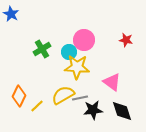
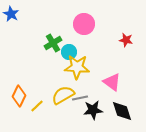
pink circle: moved 16 px up
green cross: moved 11 px right, 6 px up
